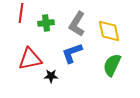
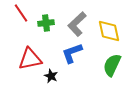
red line: rotated 42 degrees counterclockwise
gray L-shape: rotated 15 degrees clockwise
black star: rotated 24 degrees clockwise
